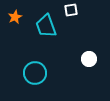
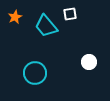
white square: moved 1 px left, 4 px down
cyan trapezoid: rotated 20 degrees counterclockwise
white circle: moved 3 px down
